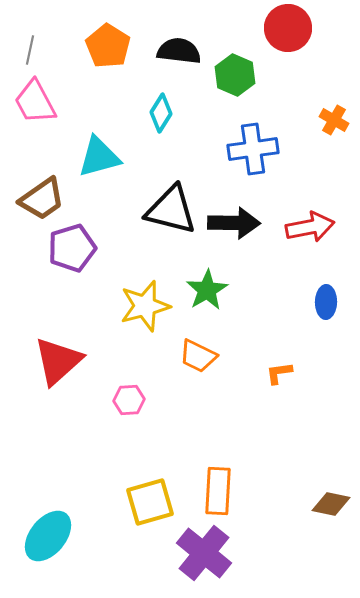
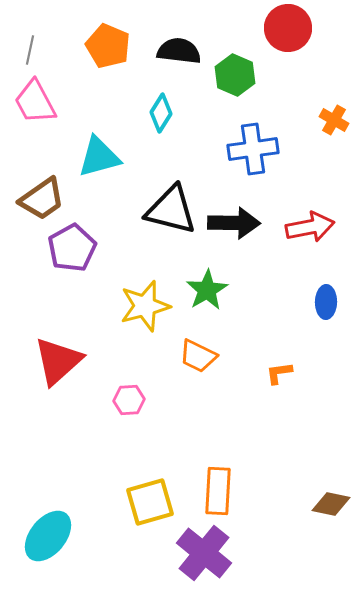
orange pentagon: rotated 9 degrees counterclockwise
purple pentagon: rotated 12 degrees counterclockwise
